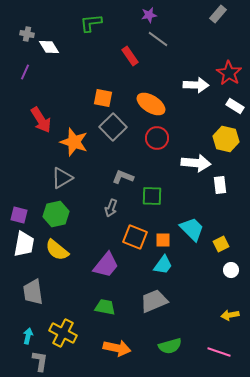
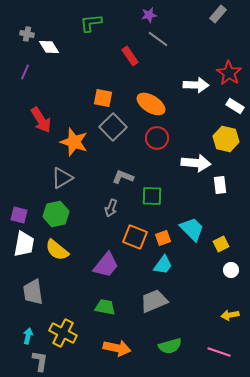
orange square at (163, 240): moved 2 px up; rotated 21 degrees counterclockwise
